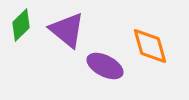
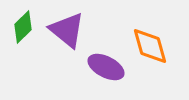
green diamond: moved 2 px right, 2 px down
purple ellipse: moved 1 px right, 1 px down
